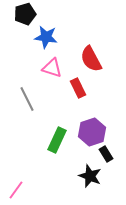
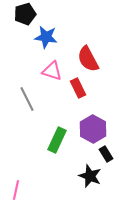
red semicircle: moved 3 px left
pink triangle: moved 3 px down
purple hexagon: moved 1 px right, 3 px up; rotated 12 degrees counterclockwise
pink line: rotated 24 degrees counterclockwise
